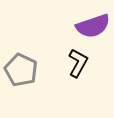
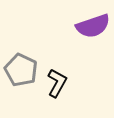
black L-shape: moved 21 px left, 20 px down
